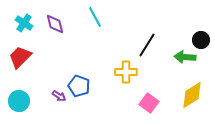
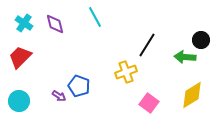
yellow cross: rotated 20 degrees counterclockwise
